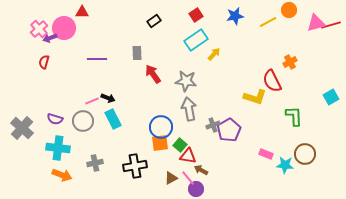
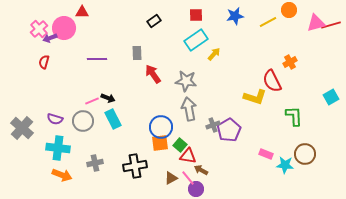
red square at (196, 15): rotated 32 degrees clockwise
